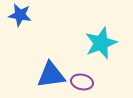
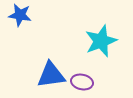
cyan star: moved 2 px up
